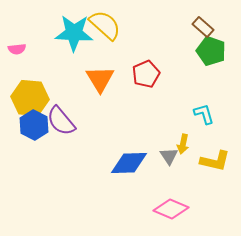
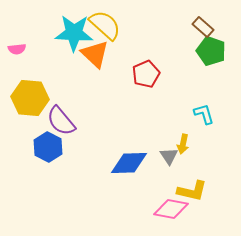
orange triangle: moved 5 px left, 25 px up; rotated 16 degrees counterclockwise
blue hexagon: moved 14 px right, 22 px down
yellow L-shape: moved 23 px left, 30 px down
pink diamond: rotated 12 degrees counterclockwise
